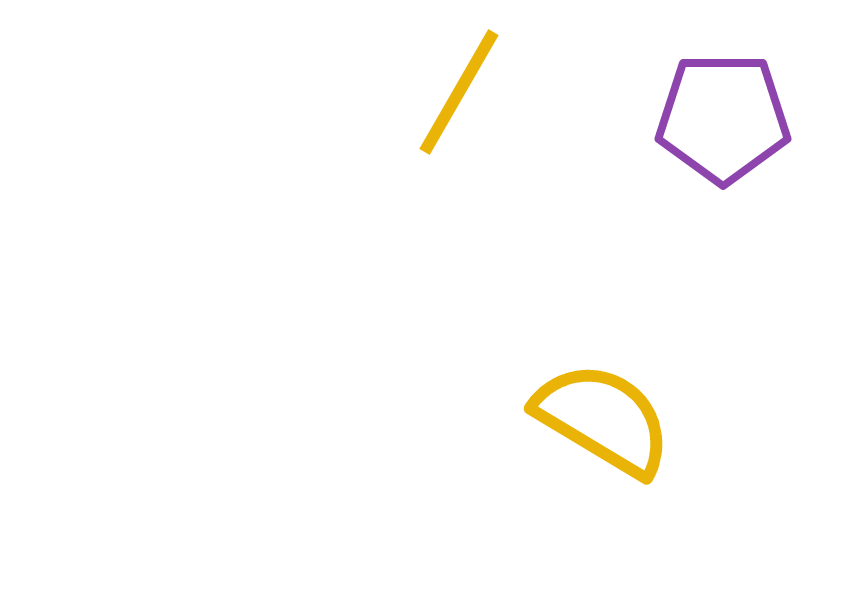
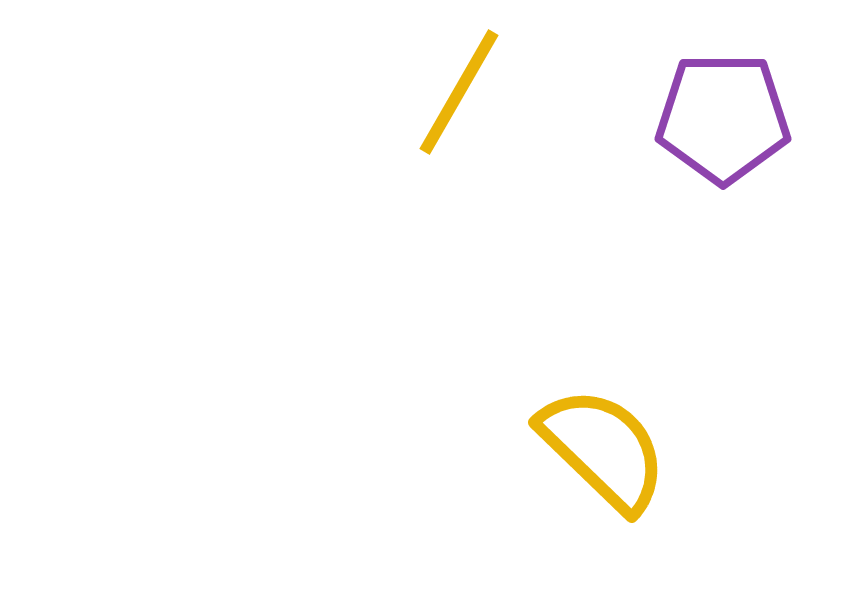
yellow semicircle: moved 30 px down; rotated 13 degrees clockwise
